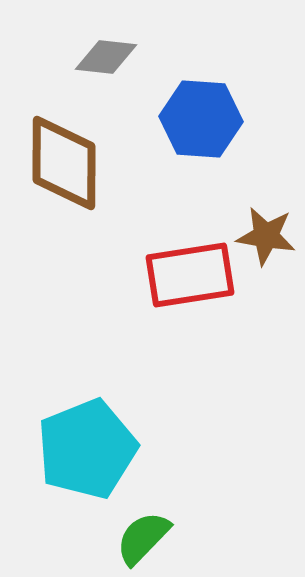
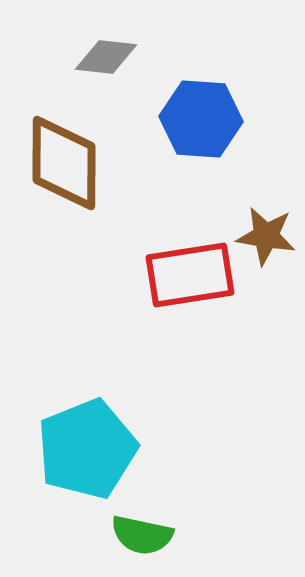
green semicircle: moved 1 px left, 3 px up; rotated 122 degrees counterclockwise
